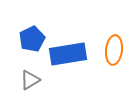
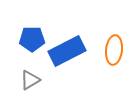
blue pentagon: rotated 25 degrees clockwise
blue rectangle: moved 1 px left, 3 px up; rotated 18 degrees counterclockwise
